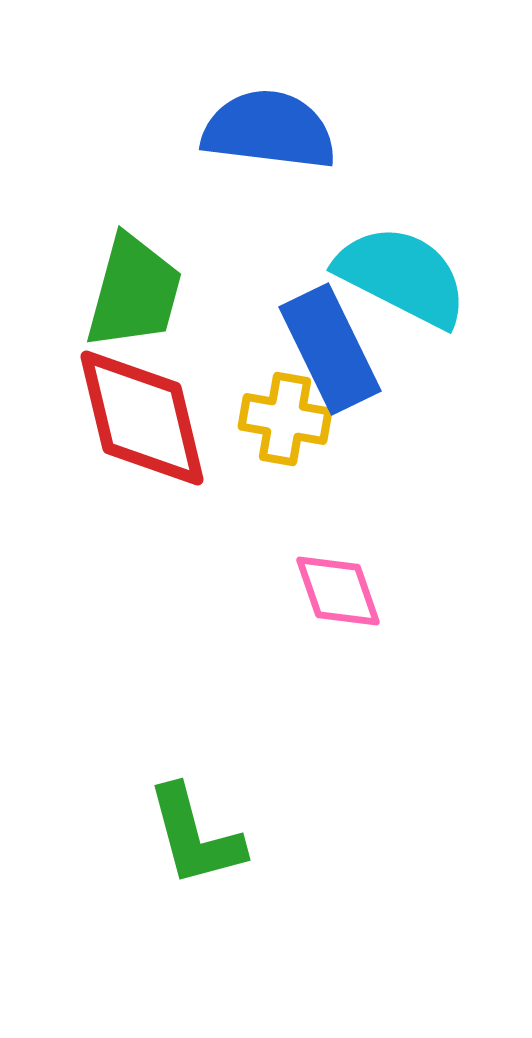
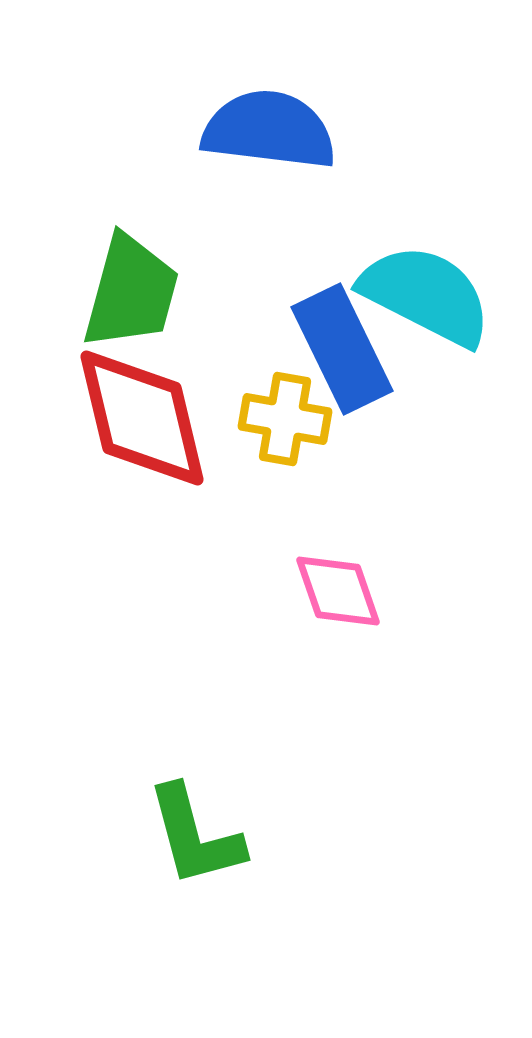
cyan semicircle: moved 24 px right, 19 px down
green trapezoid: moved 3 px left
blue rectangle: moved 12 px right
